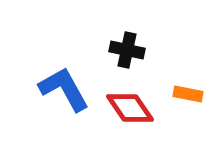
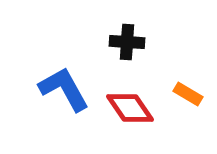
black cross: moved 8 px up; rotated 8 degrees counterclockwise
orange rectangle: rotated 20 degrees clockwise
